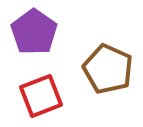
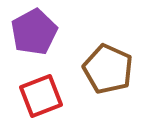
purple pentagon: rotated 9 degrees clockwise
